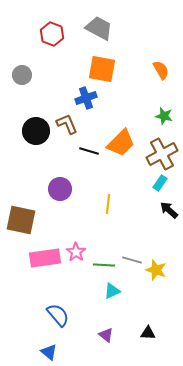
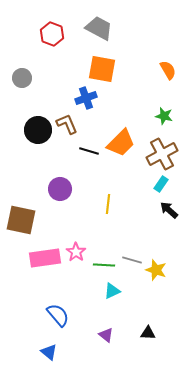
orange semicircle: moved 7 px right
gray circle: moved 3 px down
black circle: moved 2 px right, 1 px up
cyan rectangle: moved 1 px right, 1 px down
